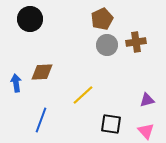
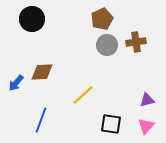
black circle: moved 2 px right
blue arrow: rotated 132 degrees counterclockwise
pink triangle: moved 5 px up; rotated 24 degrees clockwise
